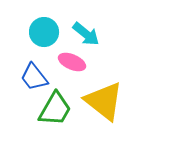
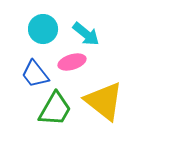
cyan circle: moved 1 px left, 3 px up
pink ellipse: rotated 40 degrees counterclockwise
blue trapezoid: moved 1 px right, 3 px up
